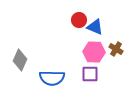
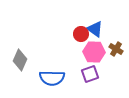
red circle: moved 2 px right, 14 px down
blue triangle: moved 2 px down; rotated 12 degrees clockwise
purple square: rotated 18 degrees counterclockwise
